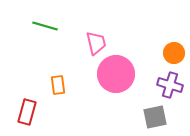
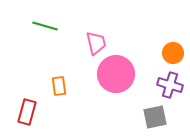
orange circle: moved 1 px left
orange rectangle: moved 1 px right, 1 px down
